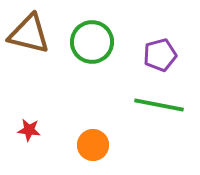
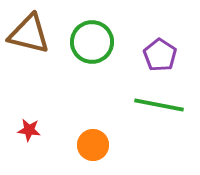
purple pentagon: rotated 24 degrees counterclockwise
